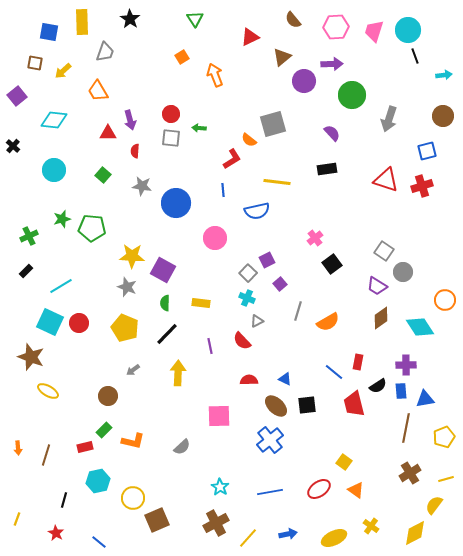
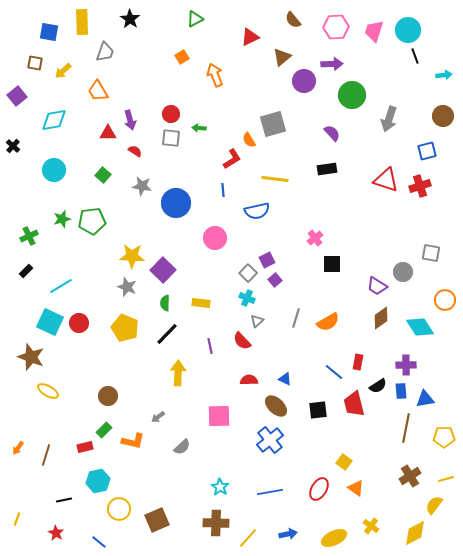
green triangle at (195, 19): rotated 36 degrees clockwise
cyan diamond at (54, 120): rotated 16 degrees counterclockwise
orange semicircle at (249, 140): rotated 21 degrees clockwise
red semicircle at (135, 151): rotated 120 degrees clockwise
yellow line at (277, 182): moved 2 px left, 3 px up
red cross at (422, 186): moved 2 px left
green pentagon at (92, 228): moved 7 px up; rotated 12 degrees counterclockwise
gray square at (384, 251): moved 47 px right, 2 px down; rotated 24 degrees counterclockwise
black square at (332, 264): rotated 36 degrees clockwise
purple square at (163, 270): rotated 15 degrees clockwise
purple square at (280, 284): moved 5 px left, 4 px up
gray line at (298, 311): moved 2 px left, 7 px down
gray triangle at (257, 321): rotated 16 degrees counterclockwise
gray arrow at (133, 370): moved 25 px right, 47 px down
black square at (307, 405): moved 11 px right, 5 px down
yellow pentagon at (444, 437): rotated 20 degrees clockwise
orange arrow at (18, 448): rotated 40 degrees clockwise
brown cross at (410, 473): moved 3 px down
red ellipse at (319, 489): rotated 25 degrees counterclockwise
orange triangle at (356, 490): moved 2 px up
yellow circle at (133, 498): moved 14 px left, 11 px down
black line at (64, 500): rotated 63 degrees clockwise
brown cross at (216, 523): rotated 30 degrees clockwise
